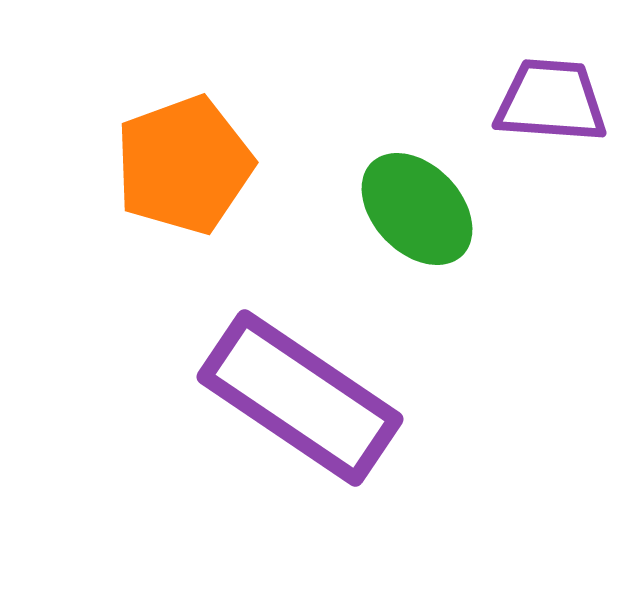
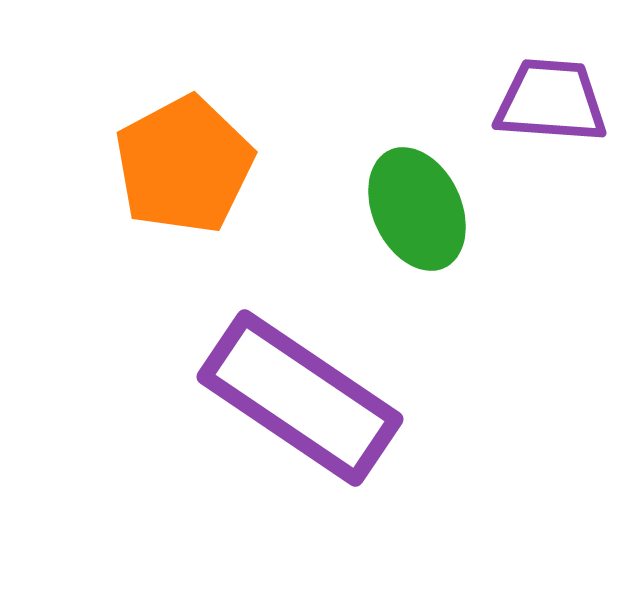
orange pentagon: rotated 8 degrees counterclockwise
green ellipse: rotated 19 degrees clockwise
